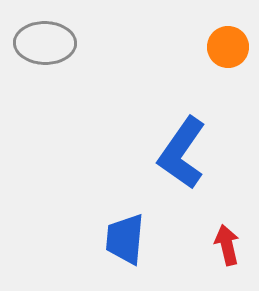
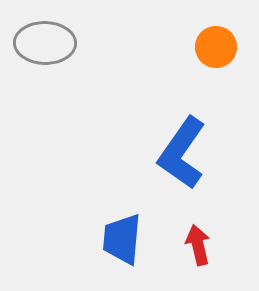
orange circle: moved 12 px left
blue trapezoid: moved 3 px left
red arrow: moved 29 px left
